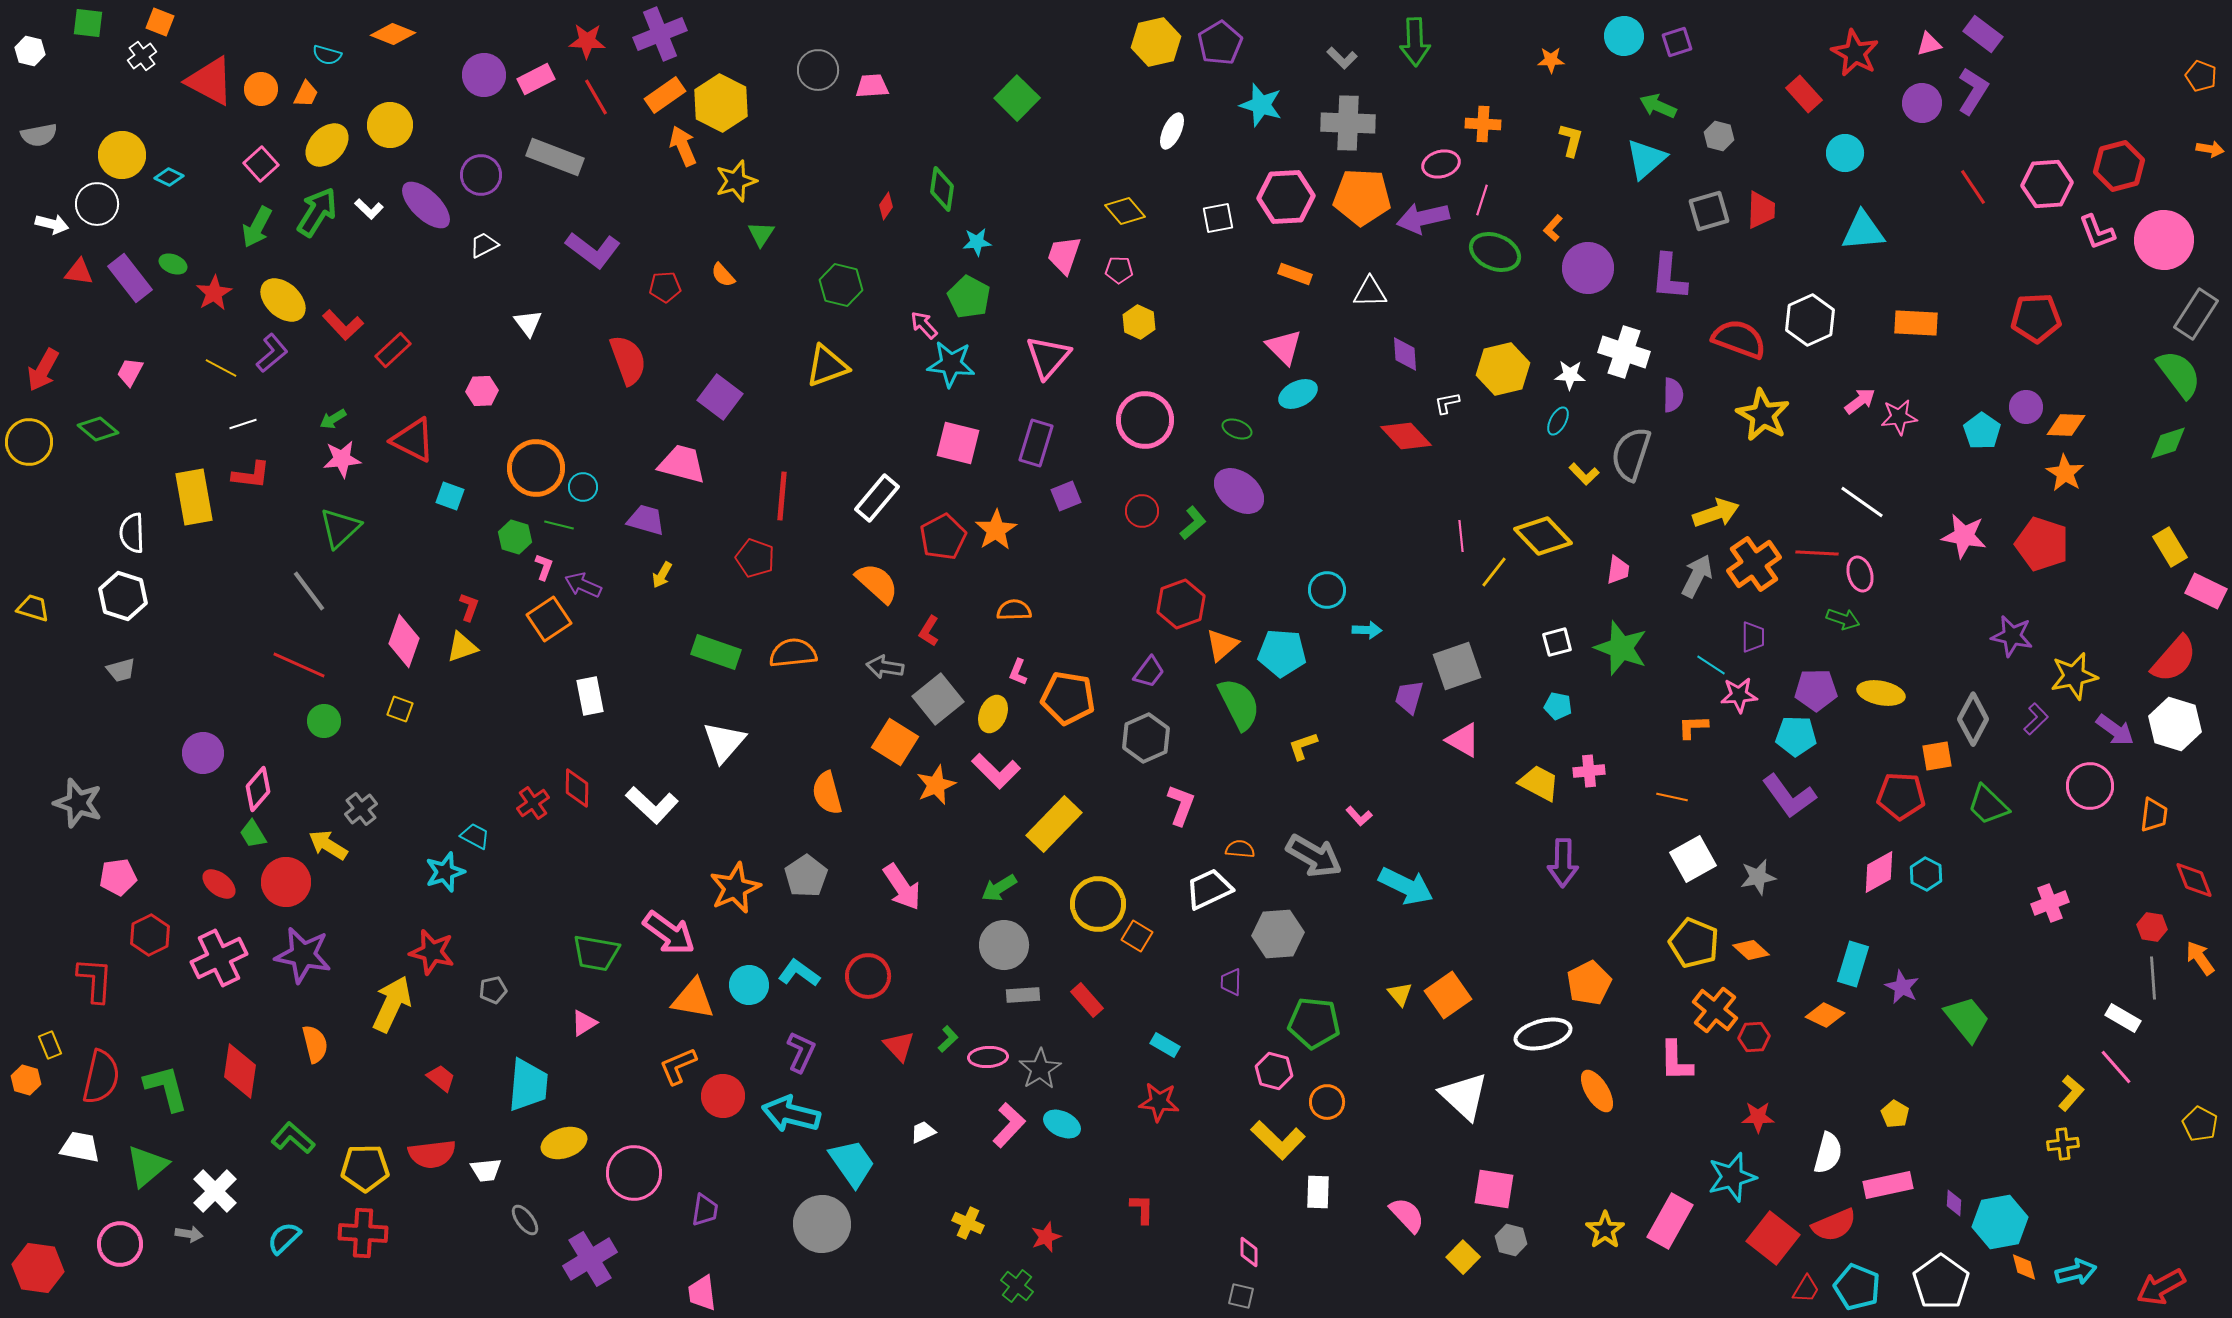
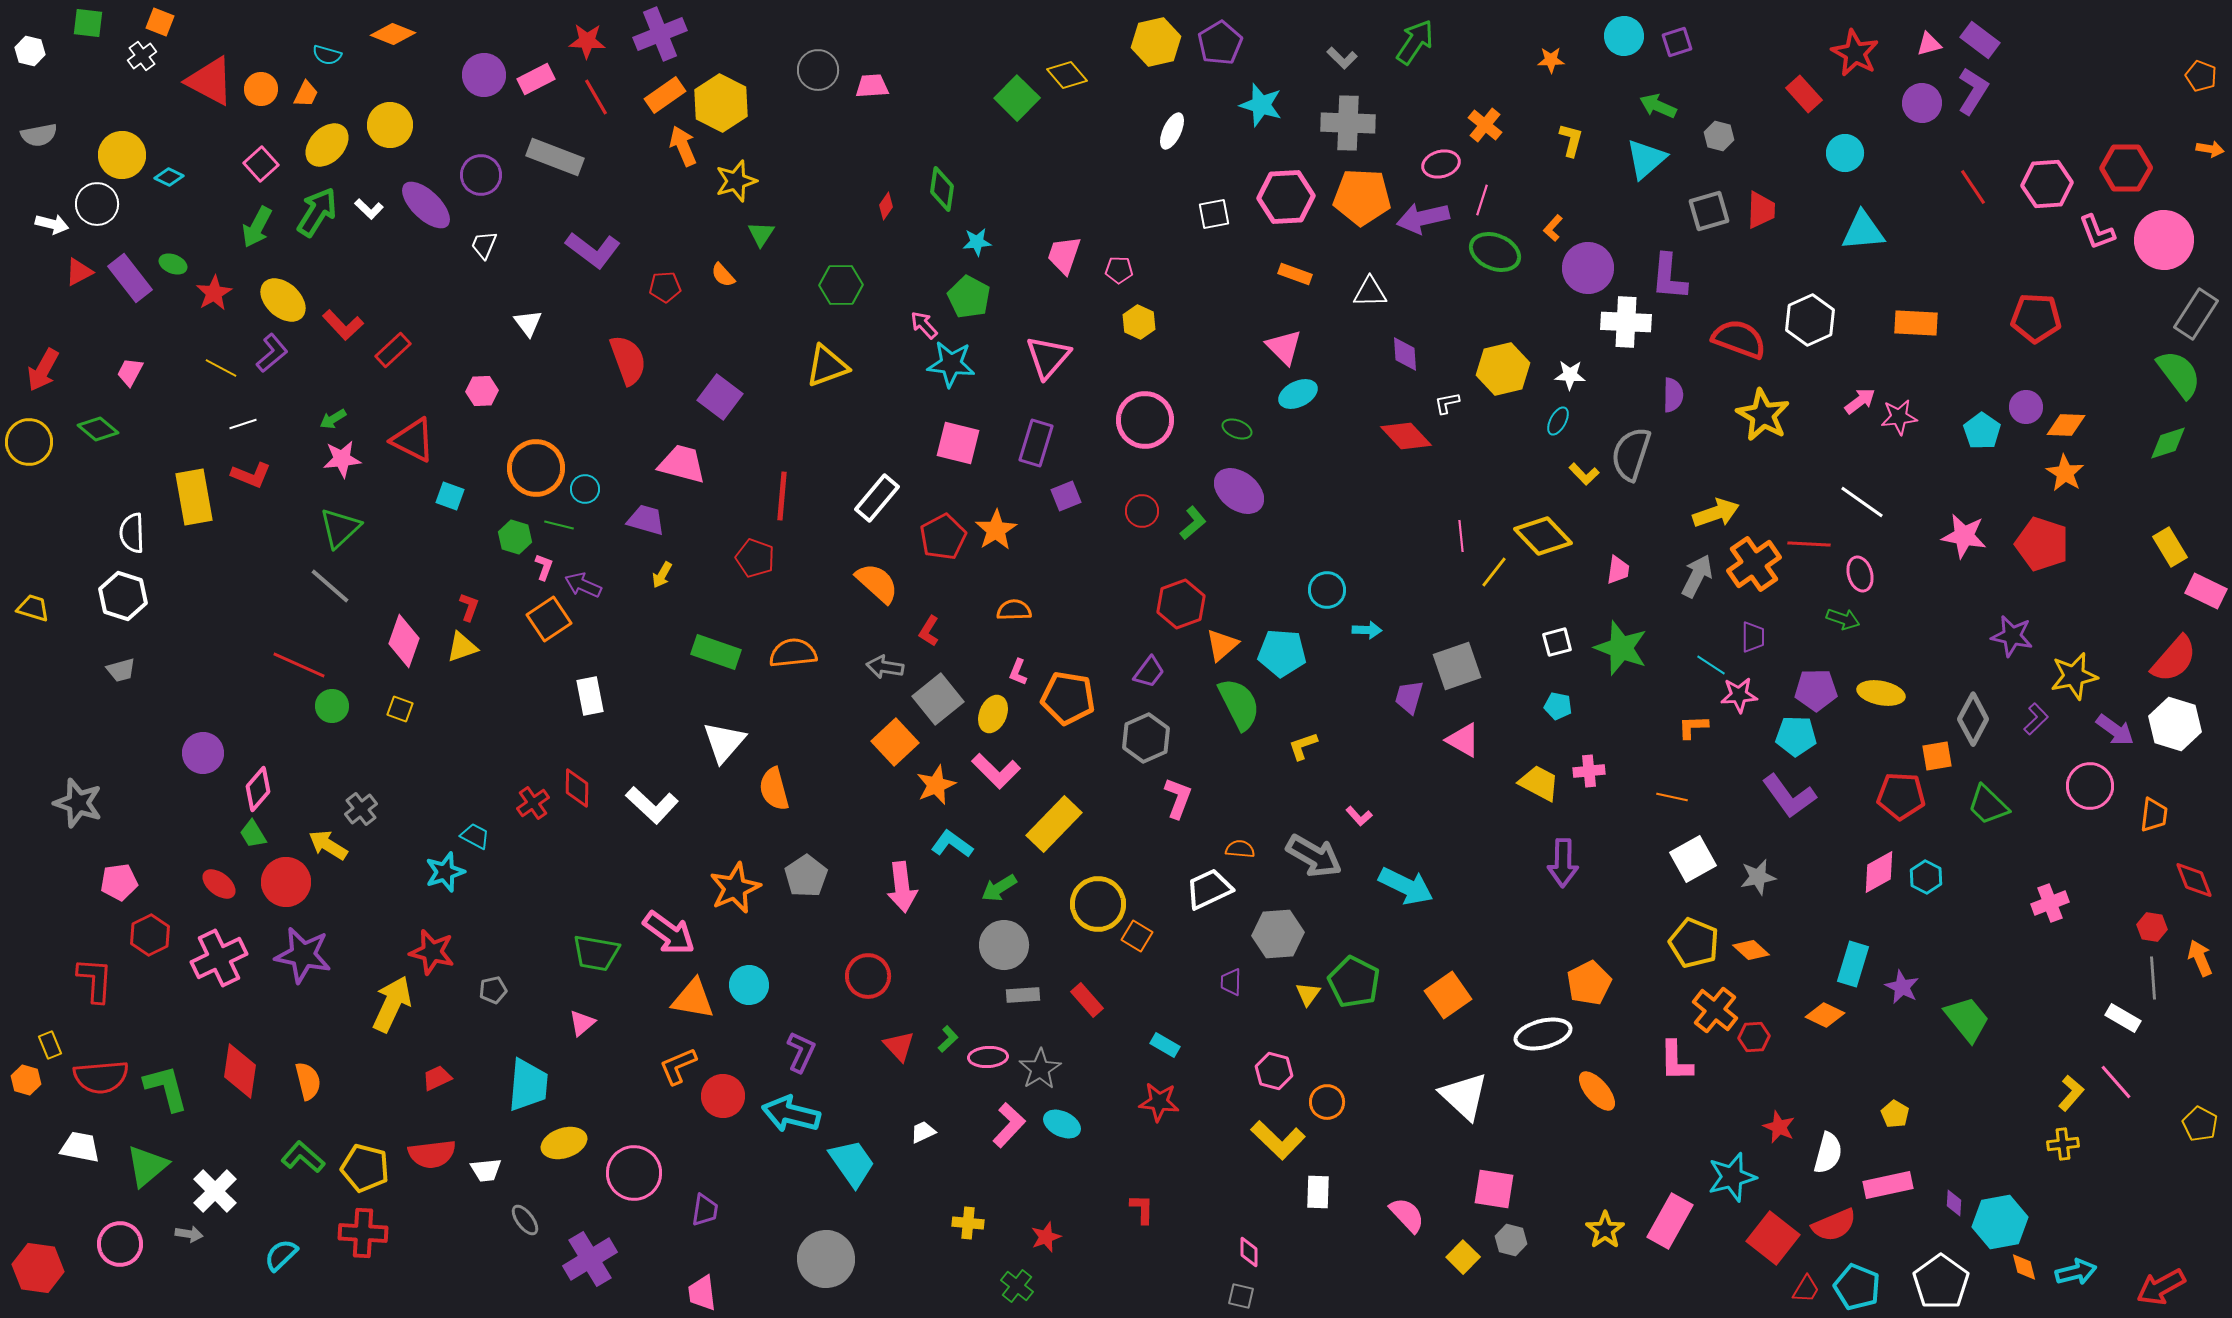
purple rectangle at (1983, 34): moved 3 px left, 6 px down
green arrow at (1415, 42): rotated 144 degrees counterclockwise
orange cross at (1483, 124): moved 2 px right, 1 px down; rotated 36 degrees clockwise
red hexagon at (2119, 166): moved 7 px right, 2 px down; rotated 15 degrees clockwise
yellow diamond at (1125, 211): moved 58 px left, 136 px up
white square at (1218, 218): moved 4 px left, 4 px up
white trapezoid at (484, 245): rotated 40 degrees counterclockwise
red triangle at (79, 272): rotated 36 degrees counterclockwise
green hexagon at (841, 285): rotated 15 degrees counterclockwise
red pentagon at (2036, 318): rotated 6 degrees clockwise
white cross at (1624, 352): moved 2 px right, 30 px up; rotated 15 degrees counterclockwise
red L-shape at (251, 475): rotated 15 degrees clockwise
cyan circle at (583, 487): moved 2 px right, 2 px down
red line at (1817, 553): moved 8 px left, 9 px up
gray line at (309, 591): moved 21 px right, 5 px up; rotated 12 degrees counterclockwise
green circle at (324, 721): moved 8 px right, 15 px up
orange square at (895, 742): rotated 15 degrees clockwise
orange semicircle at (827, 793): moved 53 px left, 4 px up
pink L-shape at (1181, 805): moved 3 px left, 7 px up
cyan hexagon at (1926, 874): moved 3 px down
pink pentagon at (118, 877): moved 1 px right, 5 px down
pink arrow at (902, 887): rotated 27 degrees clockwise
orange arrow at (2200, 958): rotated 12 degrees clockwise
cyan L-shape at (799, 973): moved 153 px right, 129 px up
yellow triangle at (1400, 994): moved 92 px left; rotated 16 degrees clockwise
pink triangle at (584, 1023): moved 2 px left; rotated 8 degrees counterclockwise
green pentagon at (1314, 1023): moved 40 px right, 41 px up; rotated 21 degrees clockwise
orange semicircle at (315, 1044): moved 7 px left, 37 px down
pink line at (2116, 1067): moved 15 px down
red semicircle at (101, 1077): rotated 72 degrees clockwise
red trapezoid at (441, 1078): moved 4 px left; rotated 64 degrees counterclockwise
orange ellipse at (1597, 1091): rotated 9 degrees counterclockwise
red star at (1758, 1117): moved 21 px right, 10 px down; rotated 24 degrees clockwise
green L-shape at (293, 1138): moved 10 px right, 19 px down
yellow pentagon at (365, 1168): rotated 15 degrees clockwise
yellow cross at (968, 1223): rotated 20 degrees counterclockwise
gray circle at (822, 1224): moved 4 px right, 35 px down
cyan semicircle at (284, 1238): moved 3 px left, 17 px down
